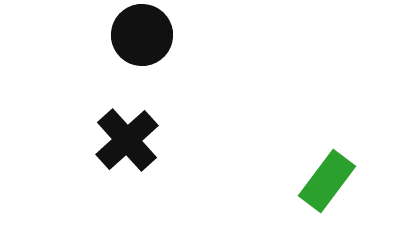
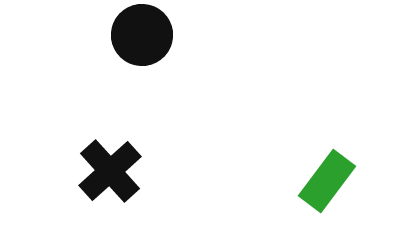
black cross: moved 17 px left, 31 px down
